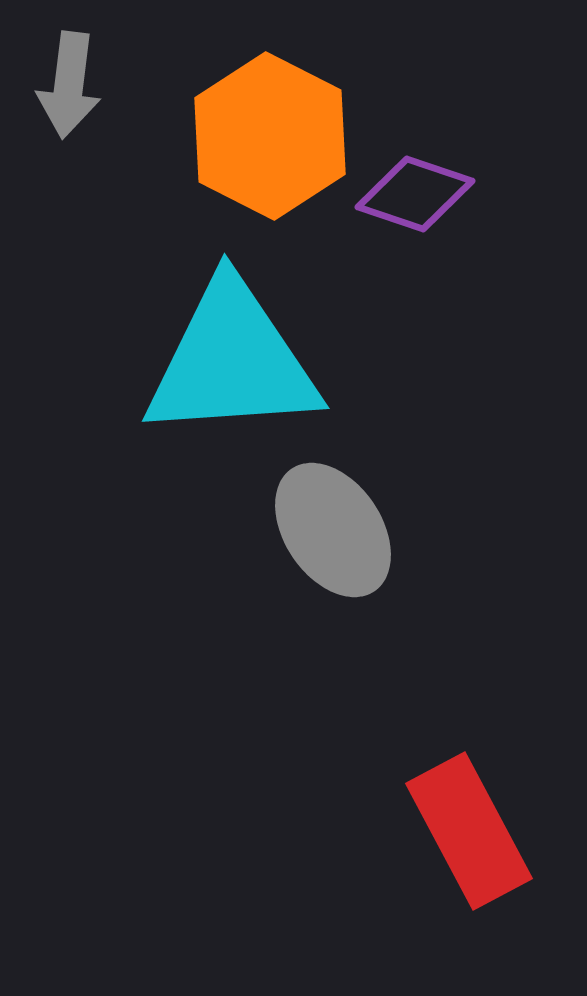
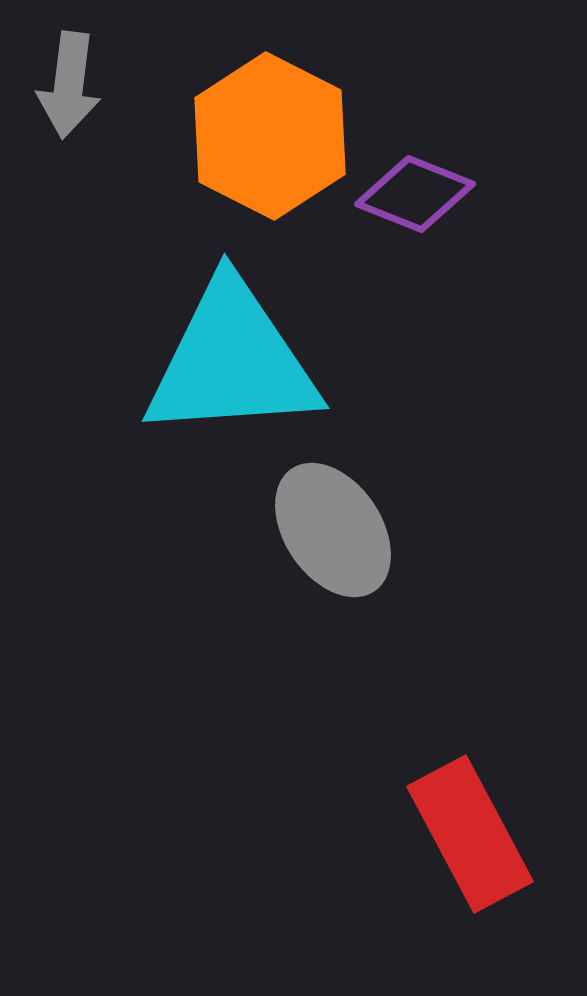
purple diamond: rotated 3 degrees clockwise
red rectangle: moved 1 px right, 3 px down
